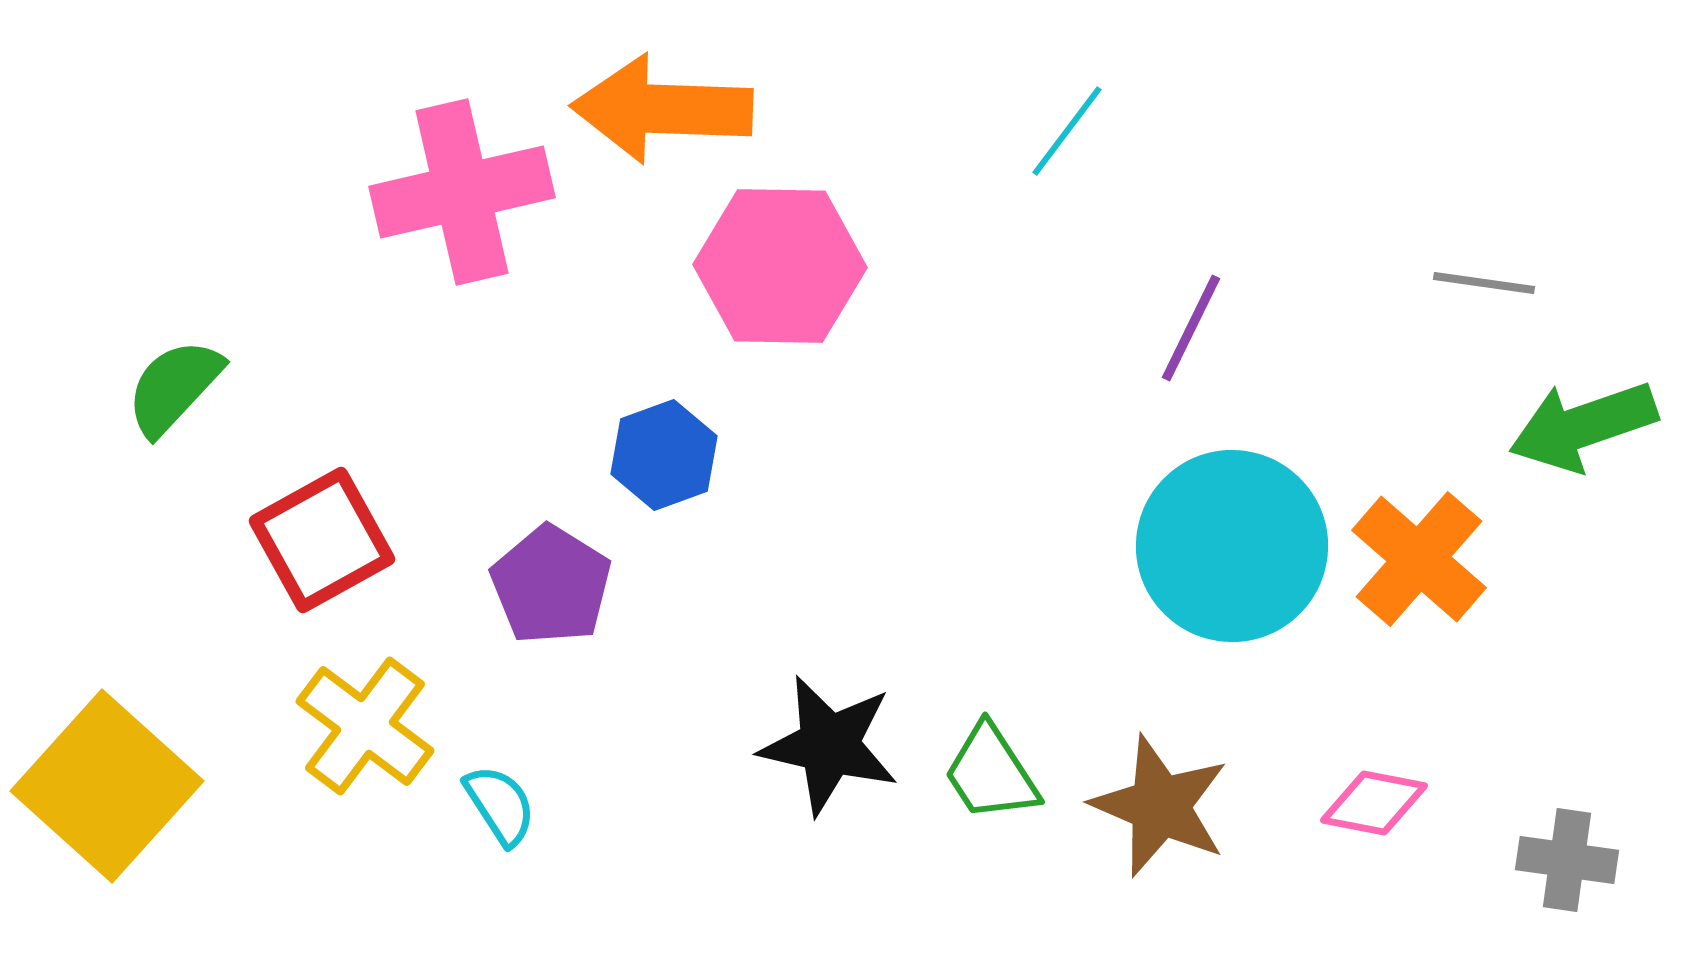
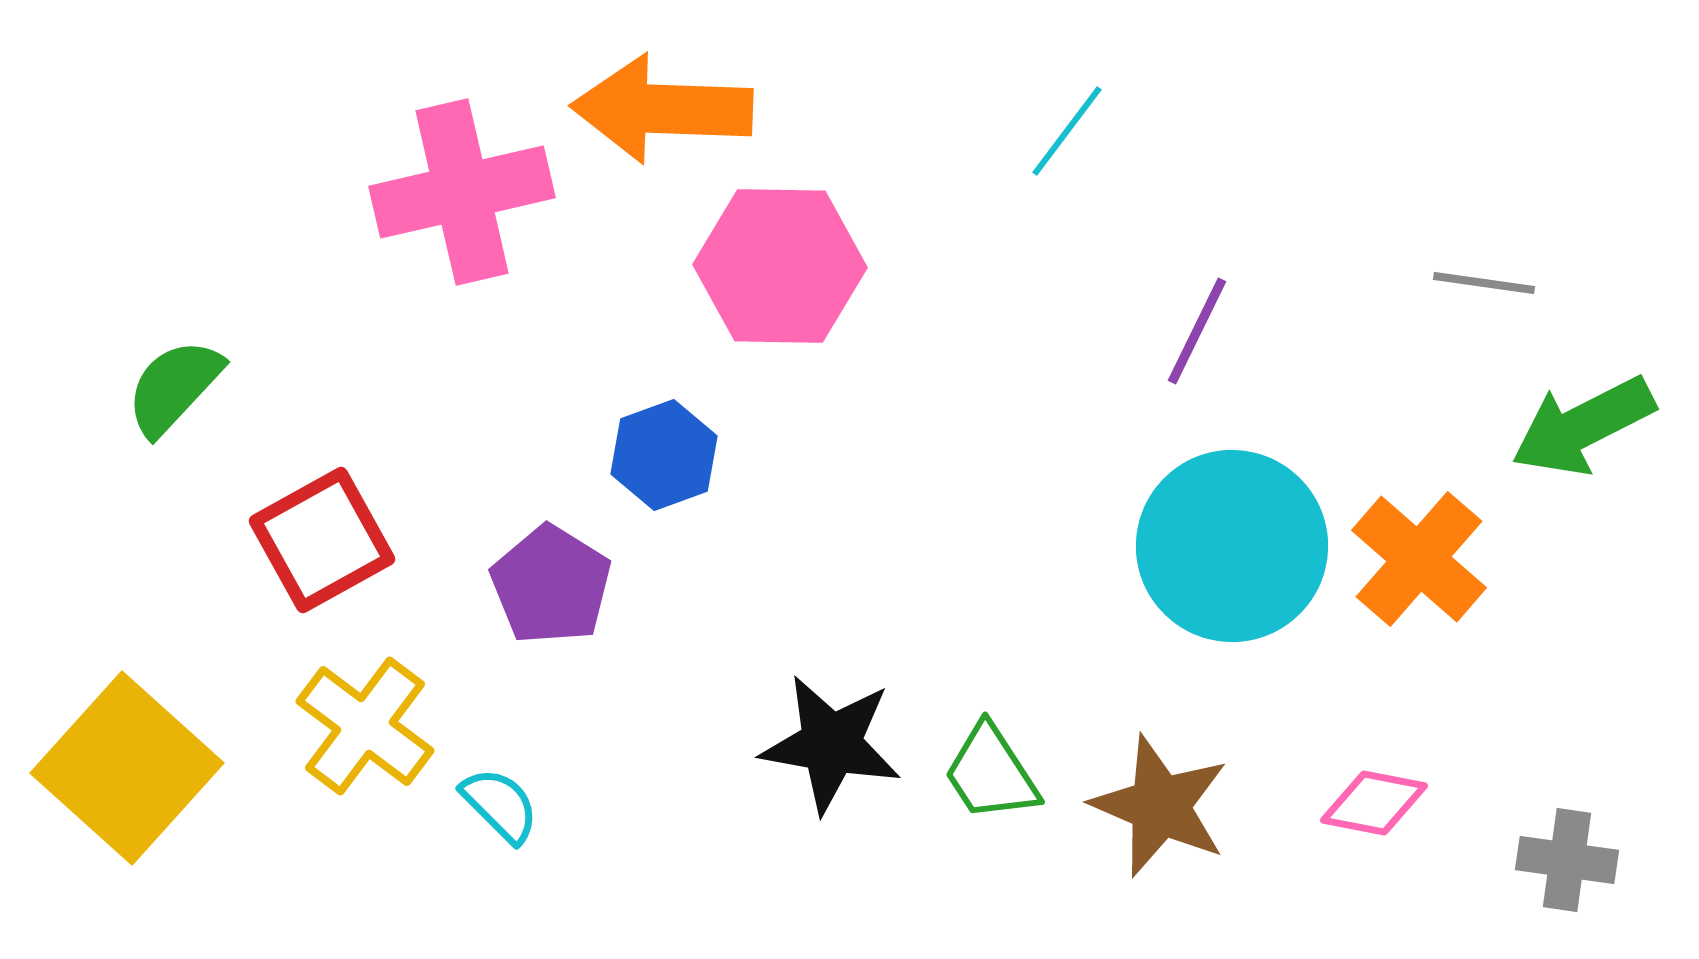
purple line: moved 6 px right, 3 px down
green arrow: rotated 8 degrees counterclockwise
black star: moved 2 px right, 1 px up; rotated 3 degrees counterclockwise
yellow square: moved 20 px right, 18 px up
cyan semicircle: rotated 12 degrees counterclockwise
